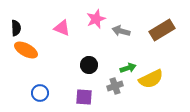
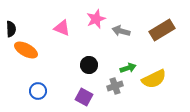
black semicircle: moved 5 px left, 1 px down
yellow semicircle: moved 3 px right
blue circle: moved 2 px left, 2 px up
purple square: rotated 24 degrees clockwise
